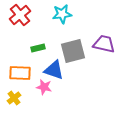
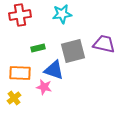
red cross: rotated 30 degrees clockwise
